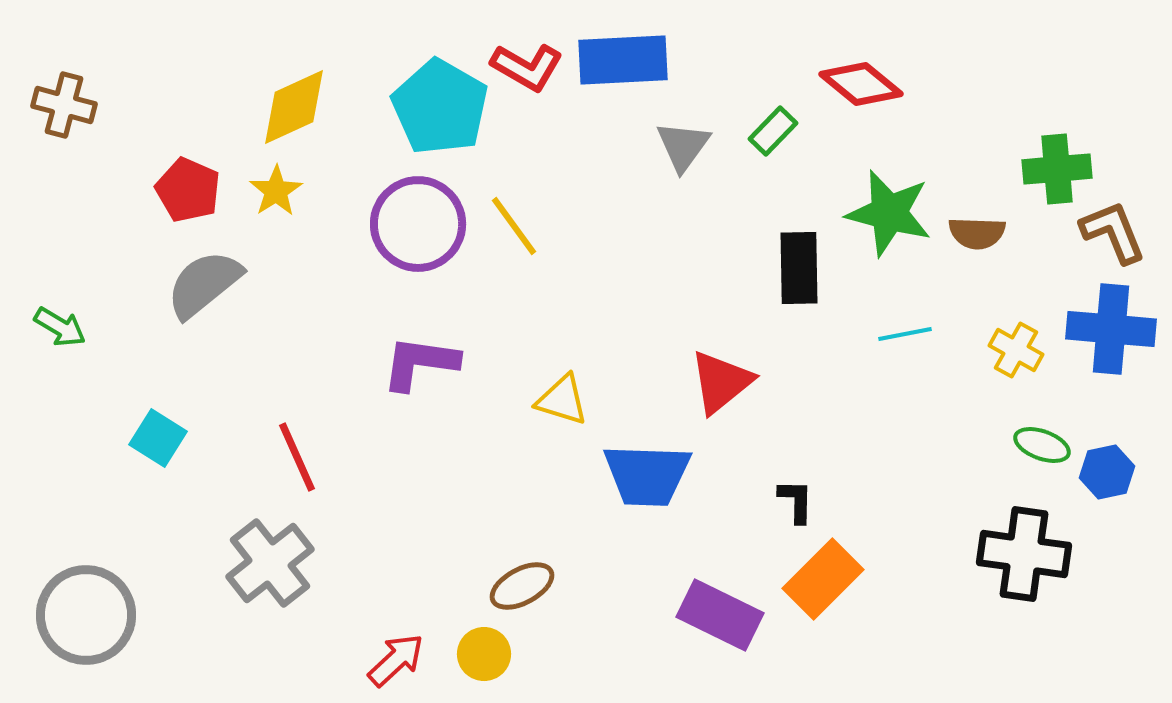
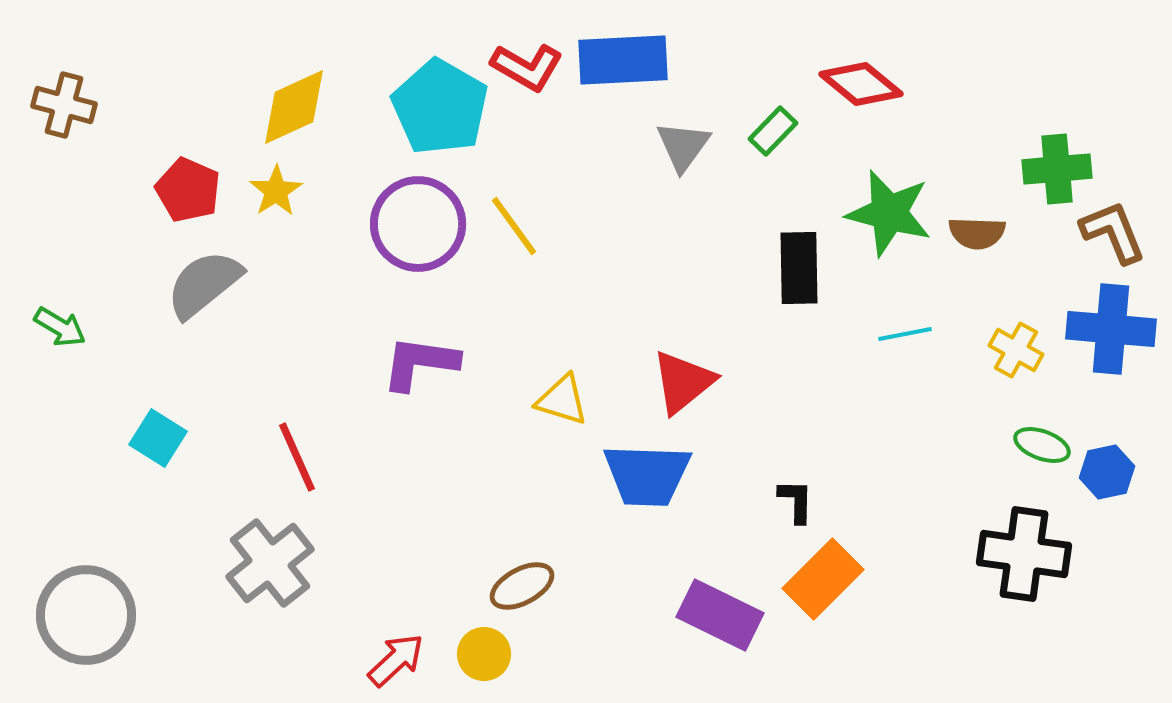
red triangle: moved 38 px left
